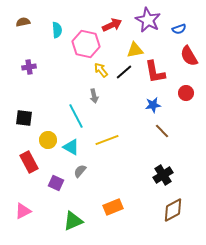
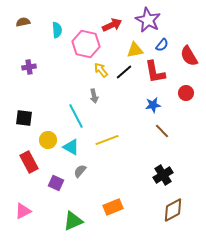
blue semicircle: moved 17 px left, 16 px down; rotated 32 degrees counterclockwise
